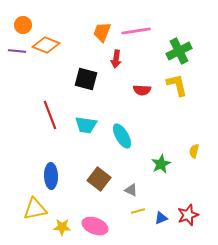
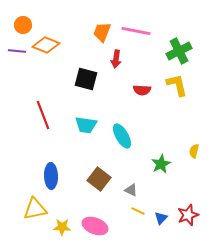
pink line: rotated 20 degrees clockwise
red line: moved 7 px left
yellow line: rotated 40 degrees clockwise
blue triangle: rotated 24 degrees counterclockwise
